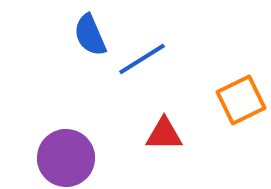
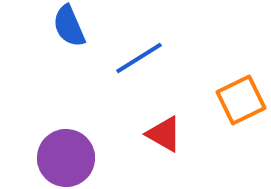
blue semicircle: moved 21 px left, 9 px up
blue line: moved 3 px left, 1 px up
red triangle: rotated 30 degrees clockwise
